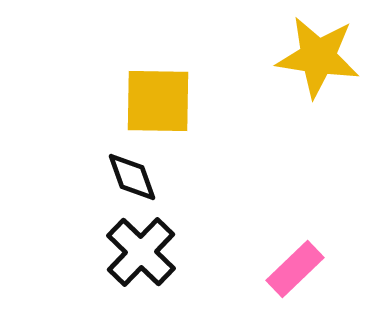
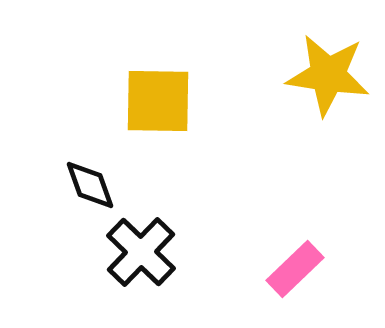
yellow star: moved 10 px right, 18 px down
black diamond: moved 42 px left, 8 px down
